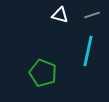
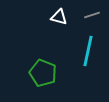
white triangle: moved 1 px left, 2 px down
